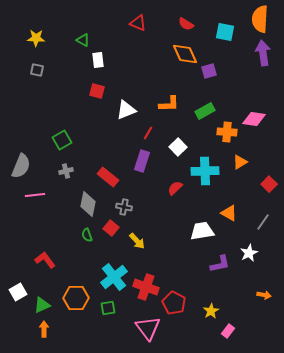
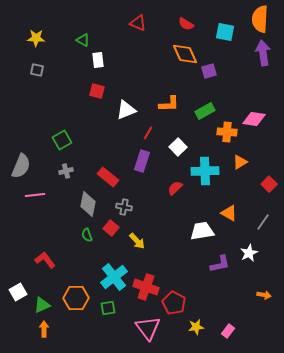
yellow star at (211, 311): moved 15 px left, 16 px down; rotated 21 degrees clockwise
